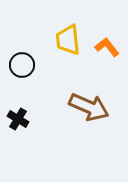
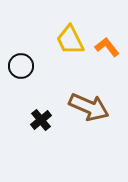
yellow trapezoid: moved 2 px right; rotated 20 degrees counterclockwise
black circle: moved 1 px left, 1 px down
black cross: moved 23 px right, 1 px down; rotated 20 degrees clockwise
